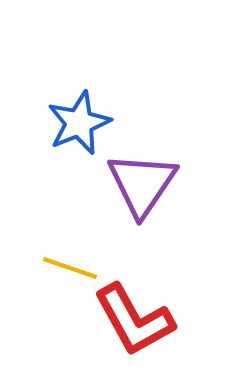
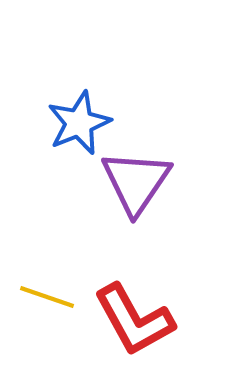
purple triangle: moved 6 px left, 2 px up
yellow line: moved 23 px left, 29 px down
